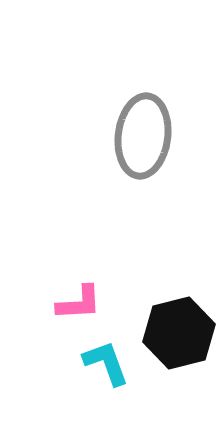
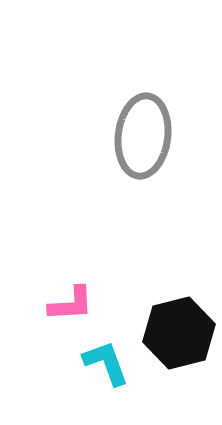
pink L-shape: moved 8 px left, 1 px down
